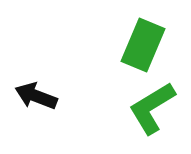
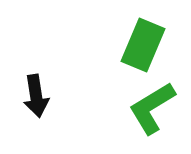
black arrow: rotated 120 degrees counterclockwise
